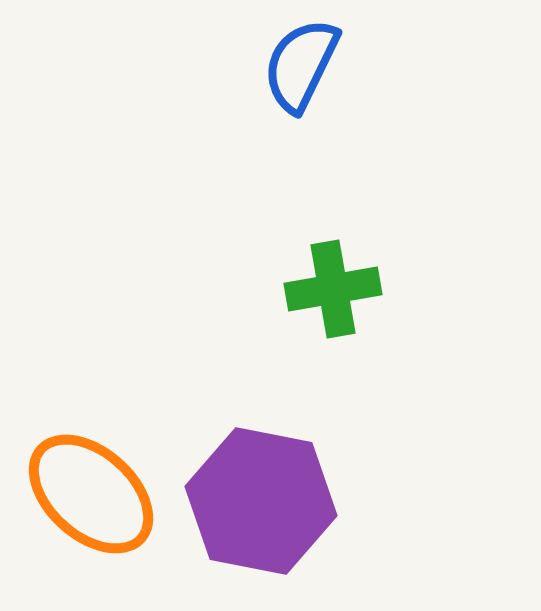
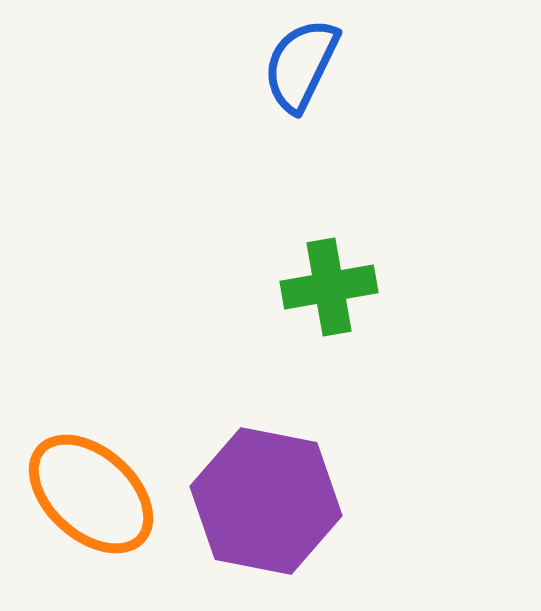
green cross: moved 4 px left, 2 px up
purple hexagon: moved 5 px right
